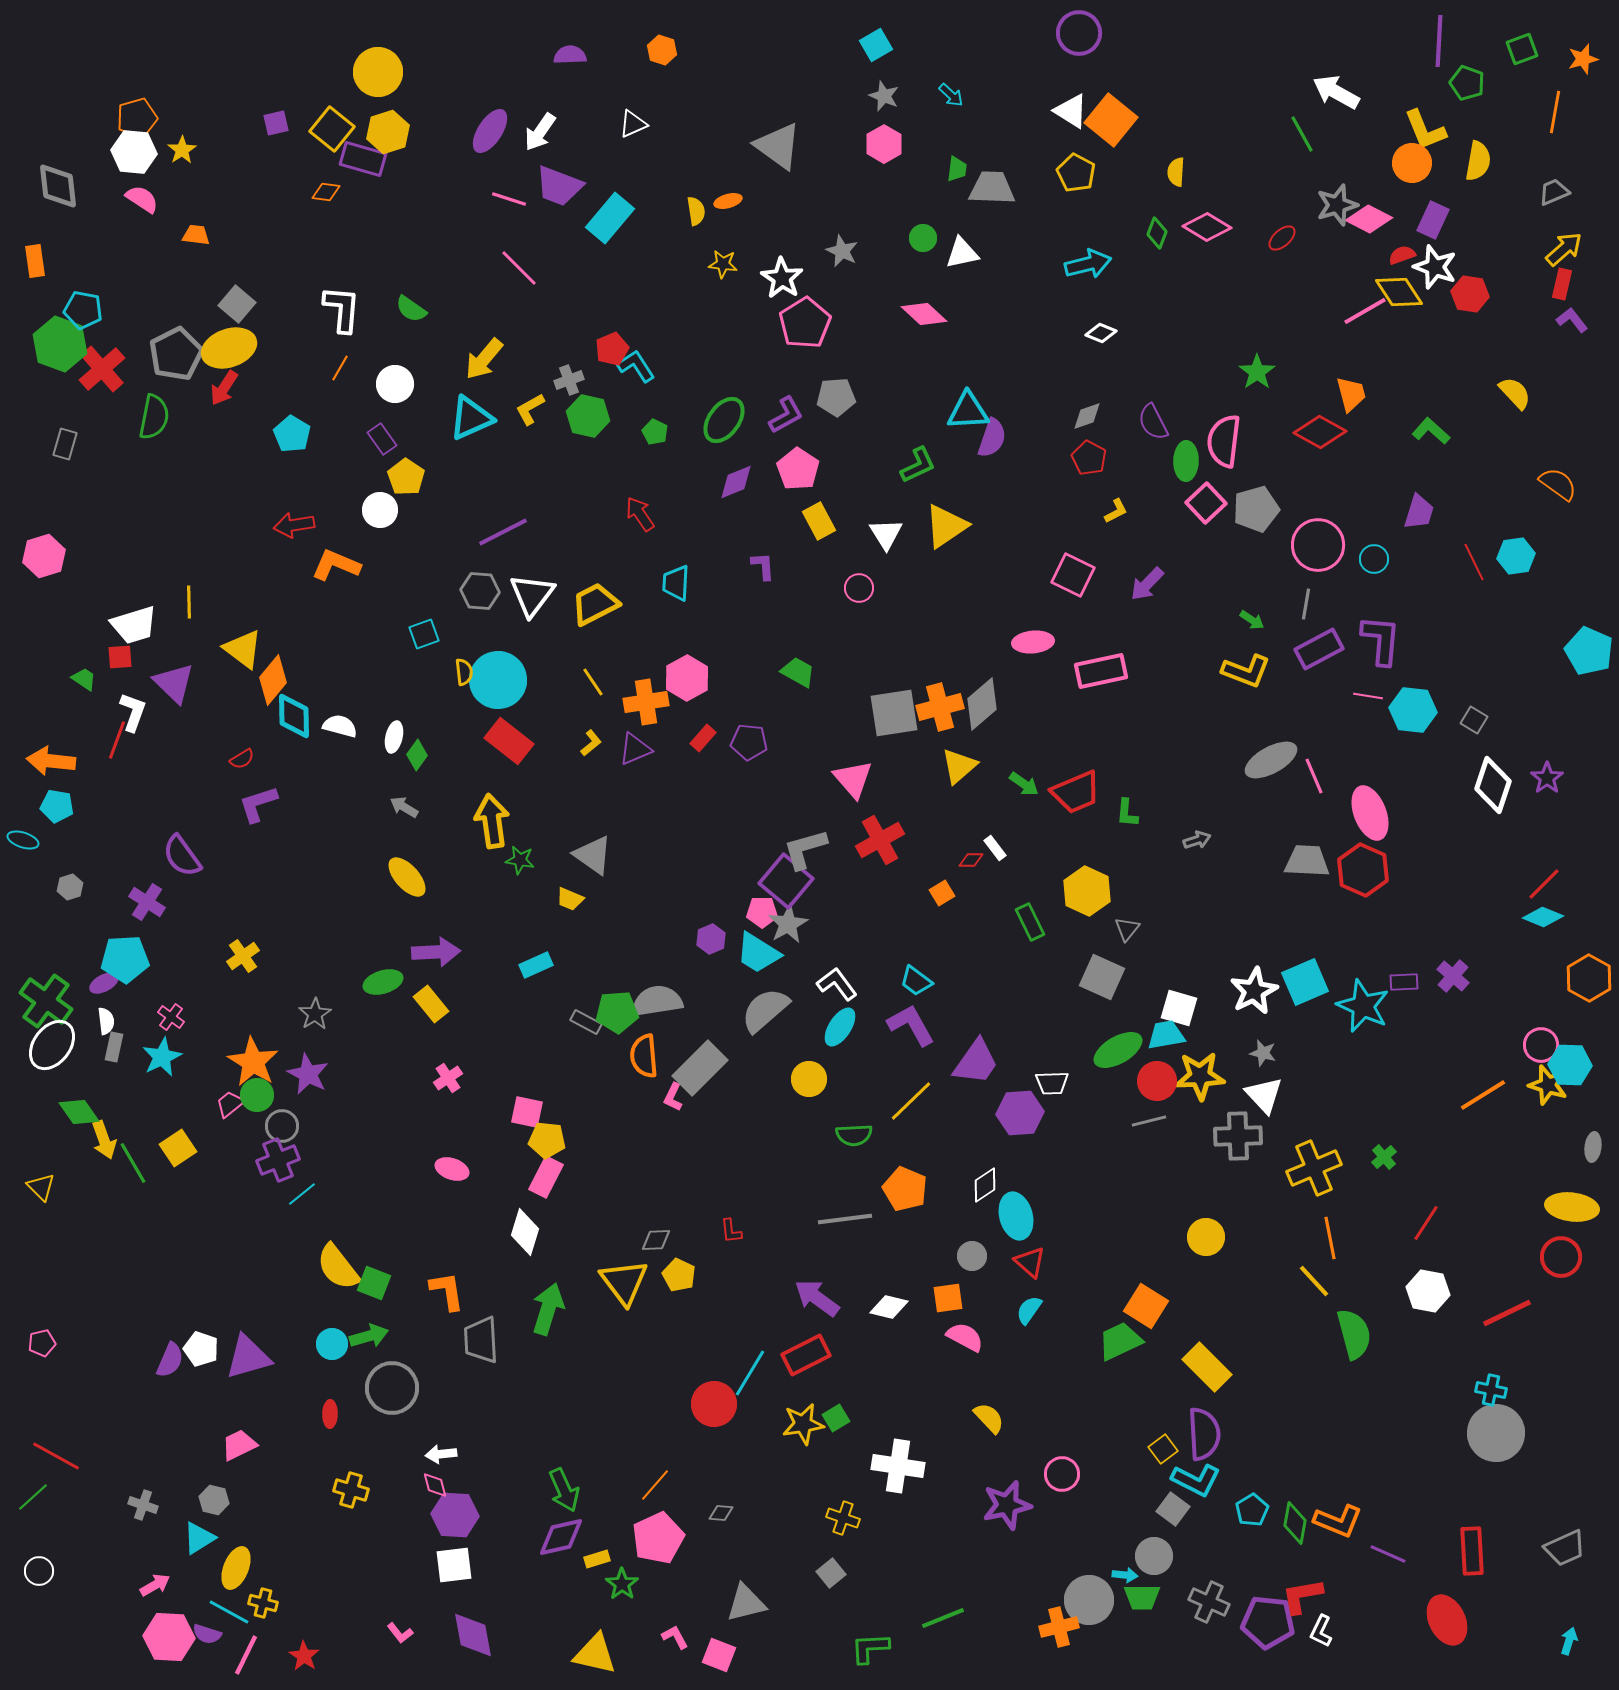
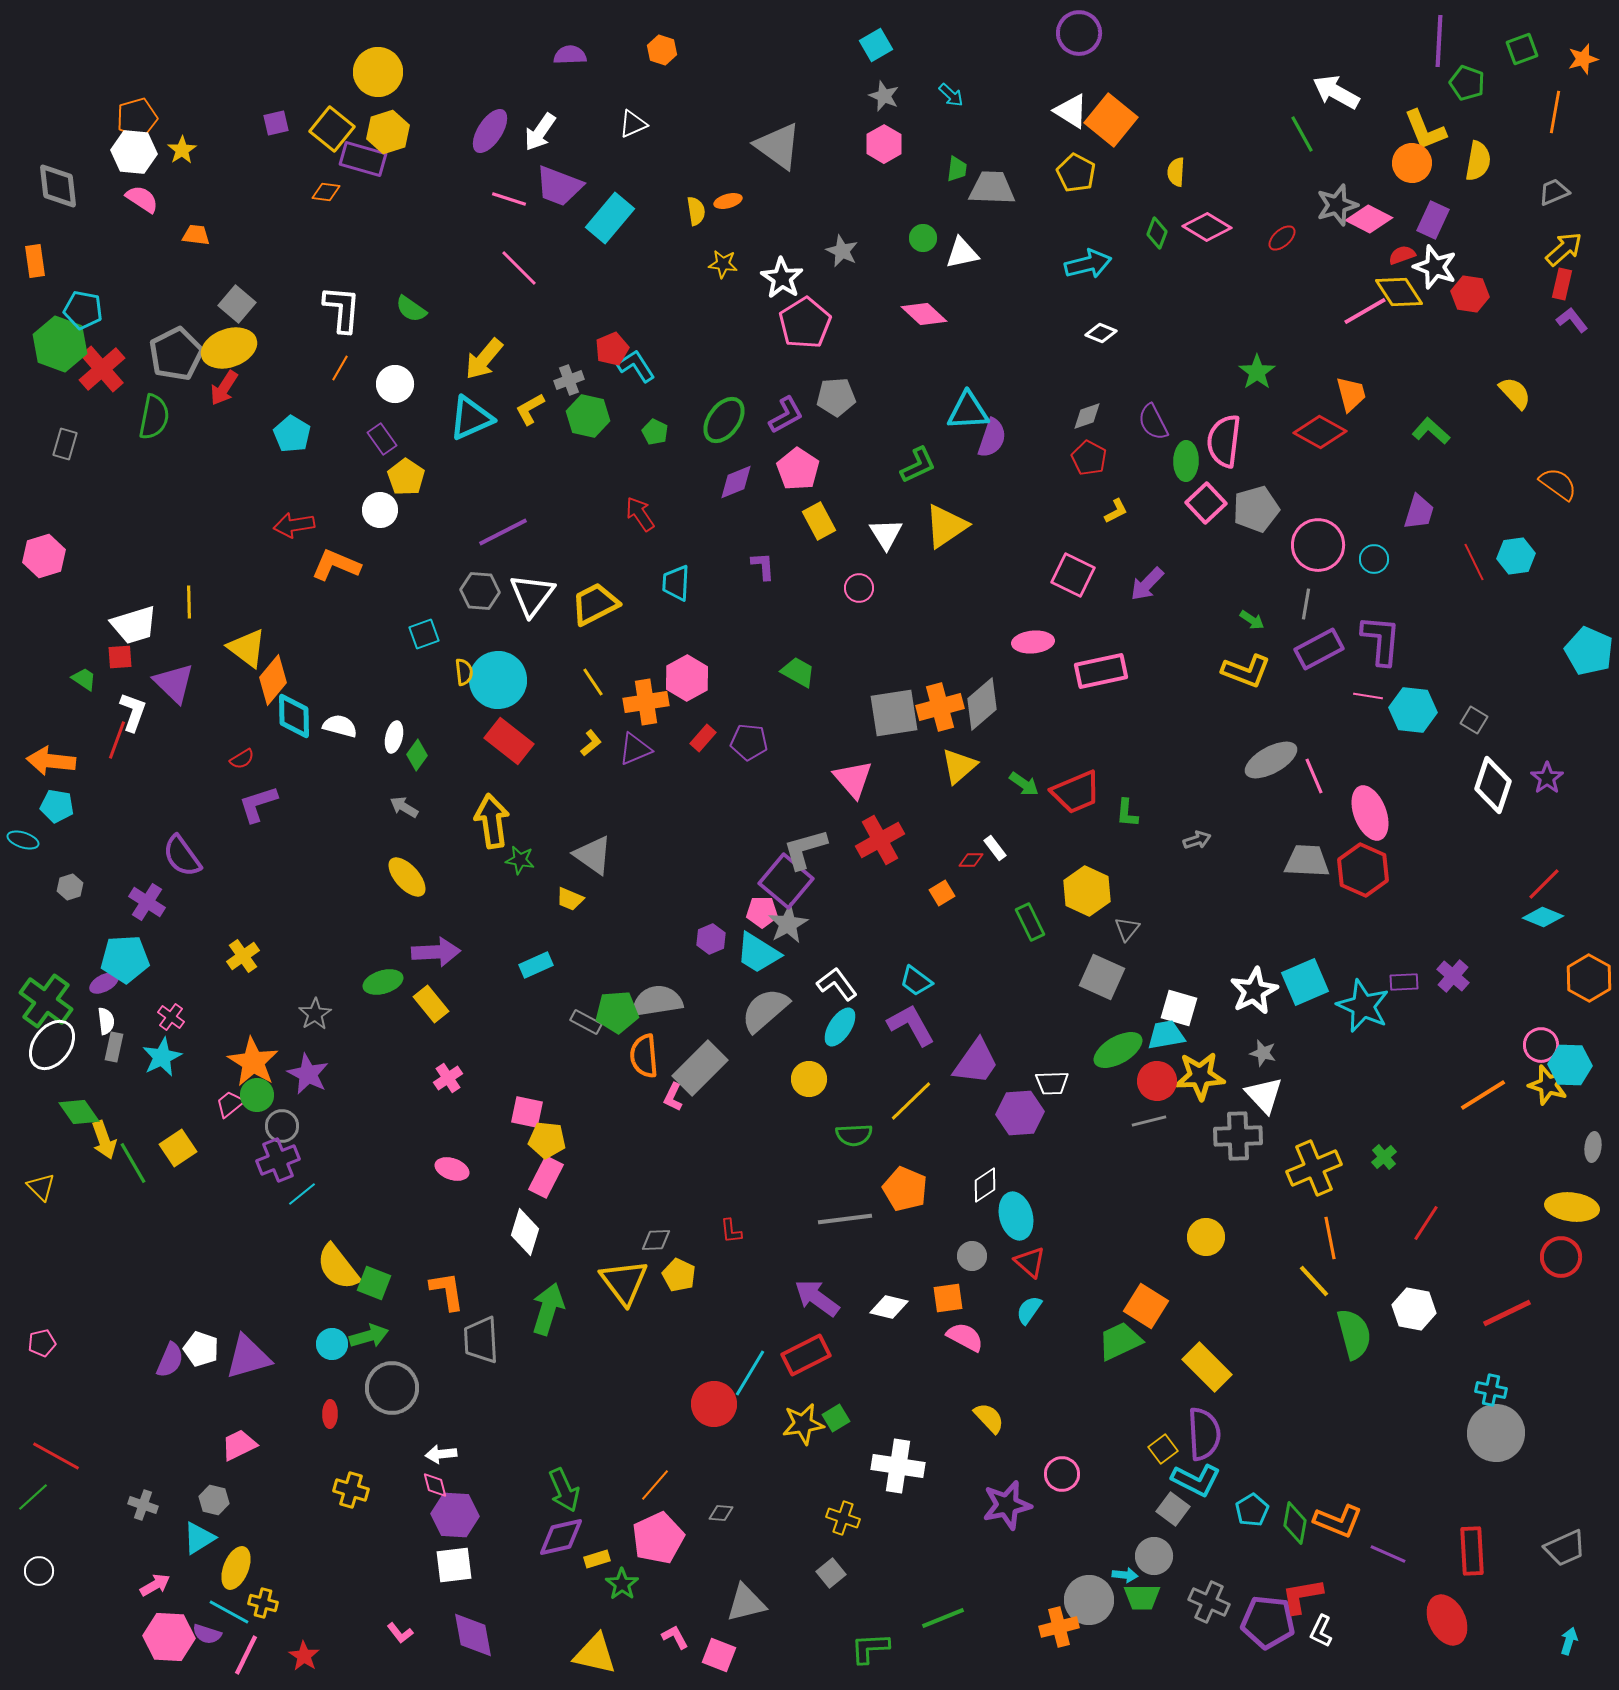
yellow triangle at (243, 649): moved 4 px right, 1 px up
white hexagon at (1428, 1291): moved 14 px left, 18 px down
